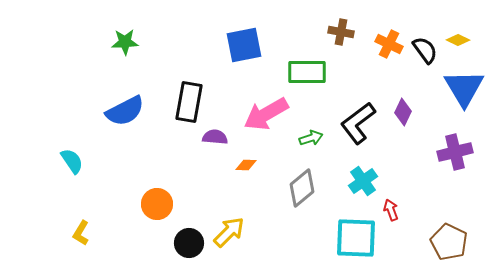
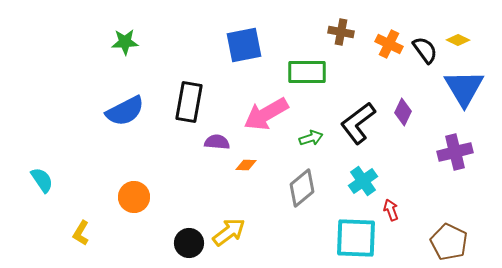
purple semicircle: moved 2 px right, 5 px down
cyan semicircle: moved 30 px left, 19 px down
orange circle: moved 23 px left, 7 px up
yellow arrow: rotated 8 degrees clockwise
